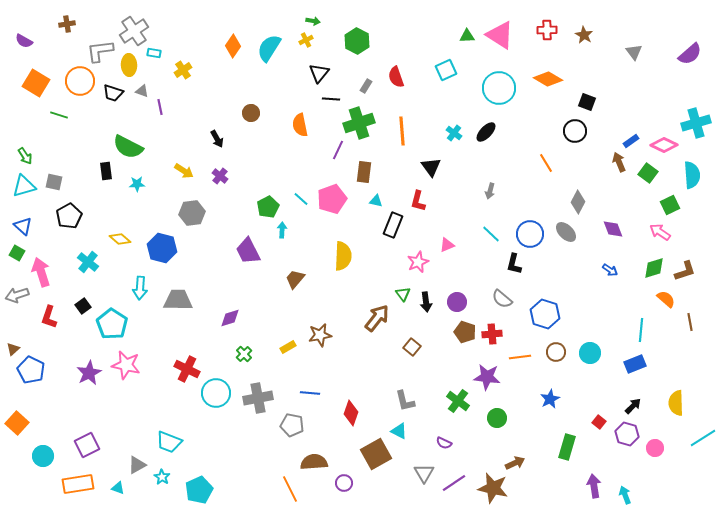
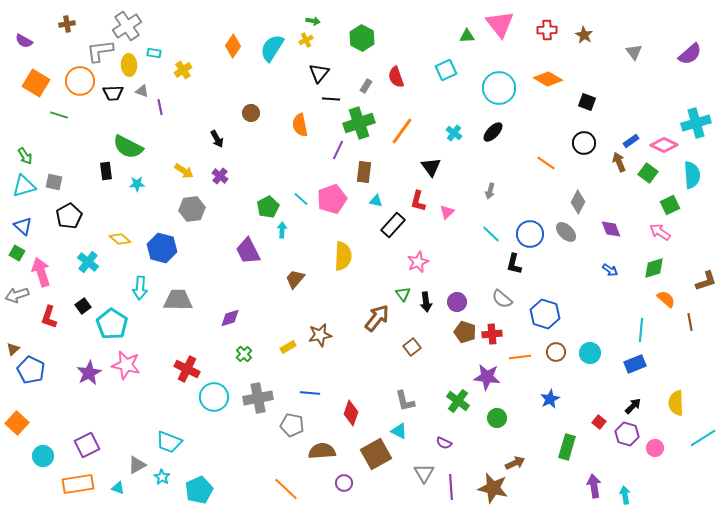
gray cross at (134, 31): moved 7 px left, 5 px up
pink triangle at (500, 35): moved 11 px up; rotated 20 degrees clockwise
green hexagon at (357, 41): moved 5 px right, 3 px up
cyan semicircle at (269, 48): moved 3 px right
black trapezoid at (113, 93): rotated 20 degrees counterclockwise
orange line at (402, 131): rotated 40 degrees clockwise
black circle at (575, 131): moved 9 px right, 12 px down
black ellipse at (486, 132): moved 7 px right
orange line at (546, 163): rotated 24 degrees counterclockwise
gray hexagon at (192, 213): moved 4 px up
black rectangle at (393, 225): rotated 20 degrees clockwise
purple diamond at (613, 229): moved 2 px left
pink triangle at (447, 245): moved 33 px up; rotated 21 degrees counterclockwise
brown L-shape at (685, 271): moved 21 px right, 10 px down
brown square at (412, 347): rotated 12 degrees clockwise
cyan circle at (216, 393): moved 2 px left, 4 px down
brown semicircle at (314, 462): moved 8 px right, 11 px up
purple line at (454, 483): moved 3 px left, 4 px down; rotated 60 degrees counterclockwise
orange line at (290, 489): moved 4 px left; rotated 20 degrees counterclockwise
cyan arrow at (625, 495): rotated 12 degrees clockwise
